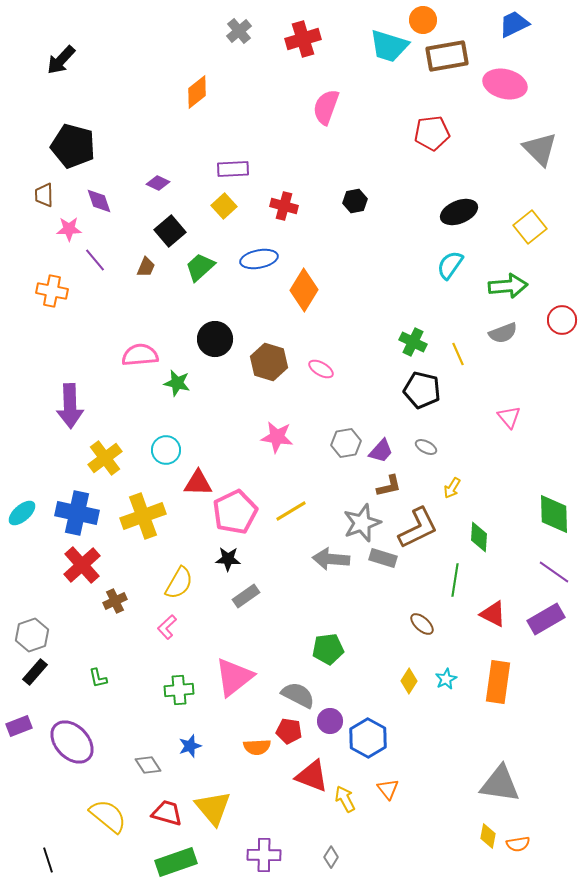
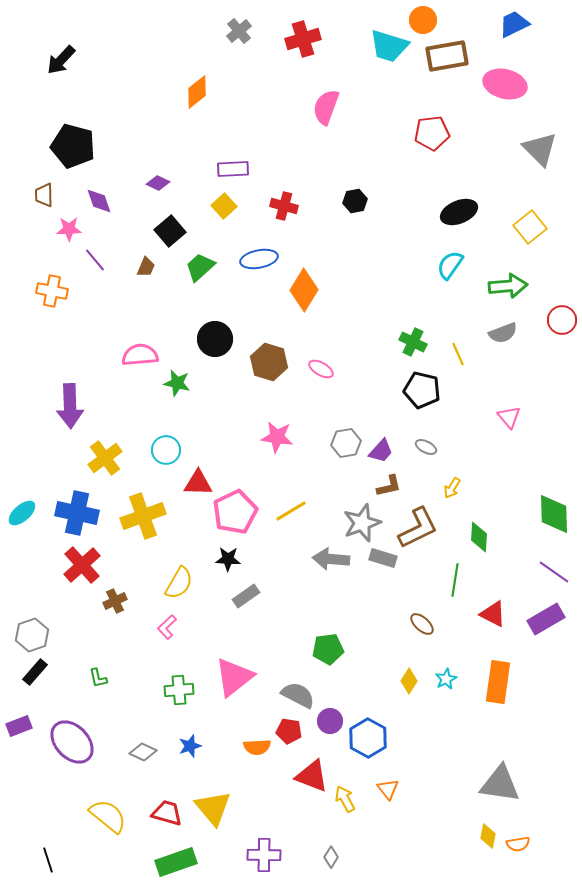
gray diamond at (148, 765): moved 5 px left, 13 px up; rotated 32 degrees counterclockwise
